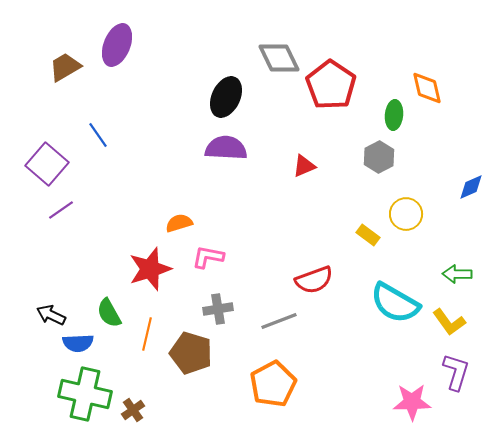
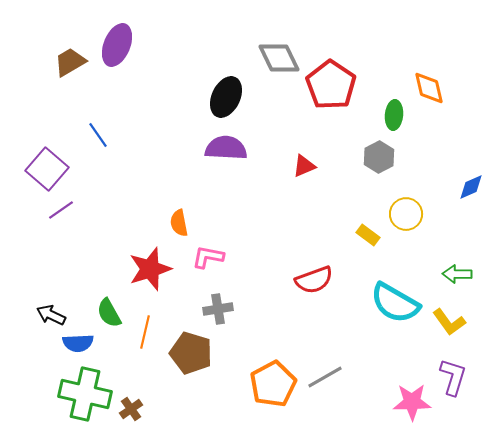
brown trapezoid: moved 5 px right, 5 px up
orange diamond: moved 2 px right
purple square: moved 5 px down
orange semicircle: rotated 84 degrees counterclockwise
gray line: moved 46 px right, 56 px down; rotated 9 degrees counterclockwise
orange line: moved 2 px left, 2 px up
purple L-shape: moved 3 px left, 5 px down
brown cross: moved 2 px left, 1 px up
